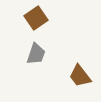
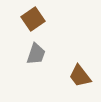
brown square: moved 3 px left, 1 px down
